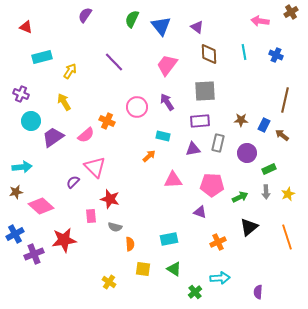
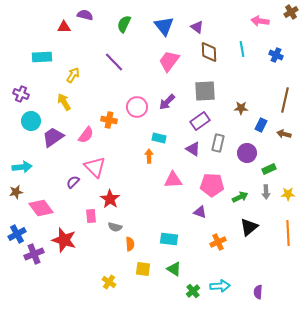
purple semicircle at (85, 15): rotated 70 degrees clockwise
green semicircle at (132, 19): moved 8 px left, 5 px down
blue triangle at (161, 26): moved 3 px right
red triangle at (26, 27): moved 38 px right; rotated 24 degrees counterclockwise
cyan line at (244, 52): moved 2 px left, 3 px up
brown diamond at (209, 54): moved 2 px up
cyan rectangle at (42, 57): rotated 12 degrees clockwise
pink trapezoid at (167, 65): moved 2 px right, 4 px up
yellow arrow at (70, 71): moved 3 px right, 4 px down
purple arrow at (167, 102): rotated 102 degrees counterclockwise
brown star at (241, 120): moved 12 px up
orange cross at (107, 121): moved 2 px right, 1 px up; rotated 14 degrees counterclockwise
purple rectangle at (200, 121): rotated 30 degrees counterclockwise
blue rectangle at (264, 125): moved 3 px left
pink semicircle at (86, 135): rotated 12 degrees counterclockwise
brown arrow at (282, 135): moved 2 px right, 1 px up; rotated 24 degrees counterclockwise
cyan rectangle at (163, 136): moved 4 px left, 2 px down
purple triangle at (193, 149): rotated 42 degrees clockwise
orange arrow at (149, 156): rotated 48 degrees counterclockwise
yellow star at (288, 194): rotated 24 degrees clockwise
red star at (110, 199): rotated 18 degrees clockwise
pink diamond at (41, 206): moved 2 px down; rotated 10 degrees clockwise
blue cross at (15, 234): moved 2 px right
orange line at (287, 237): moved 1 px right, 4 px up; rotated 15 degrees clockwise
cyan rectangle at (169, 239): rotated 18 degrees clockwise
red star at (64, 240): rotated 25 degrees clockwise
cyan arrow at (220, 278): moved 8 px down
green cross at (195, 292): moved 2 px left, 1 px up
